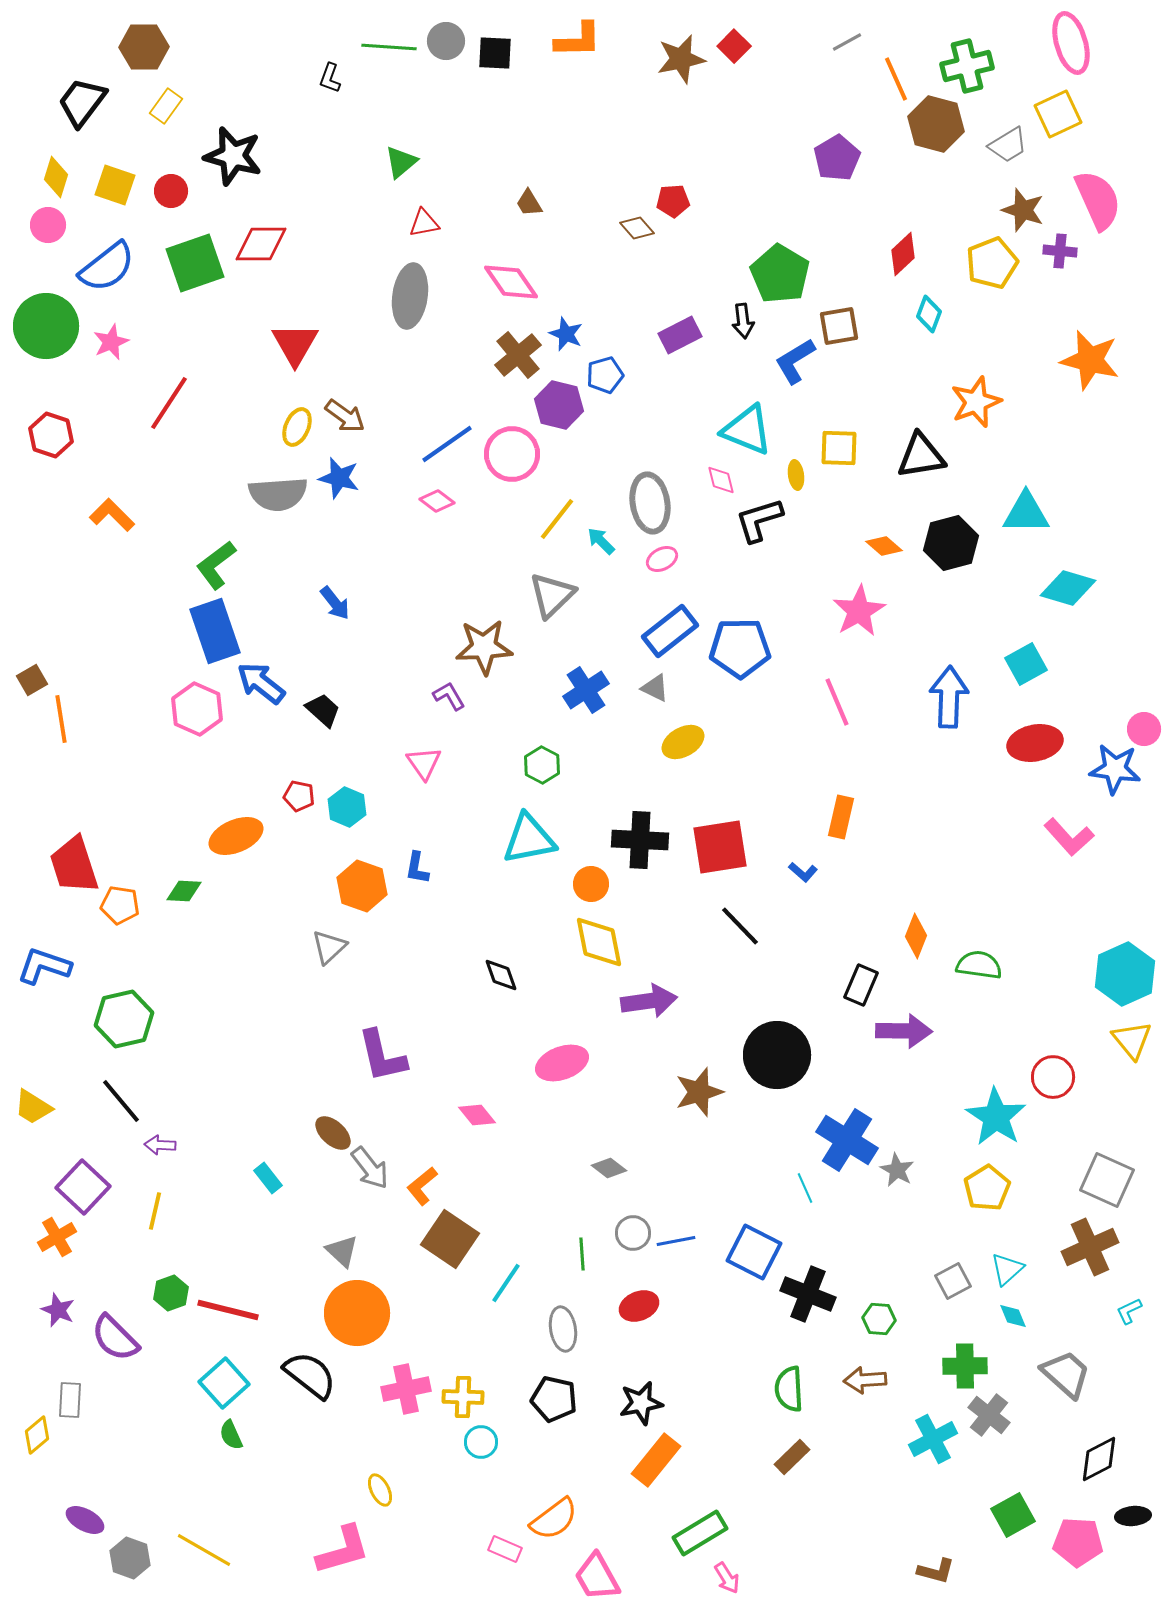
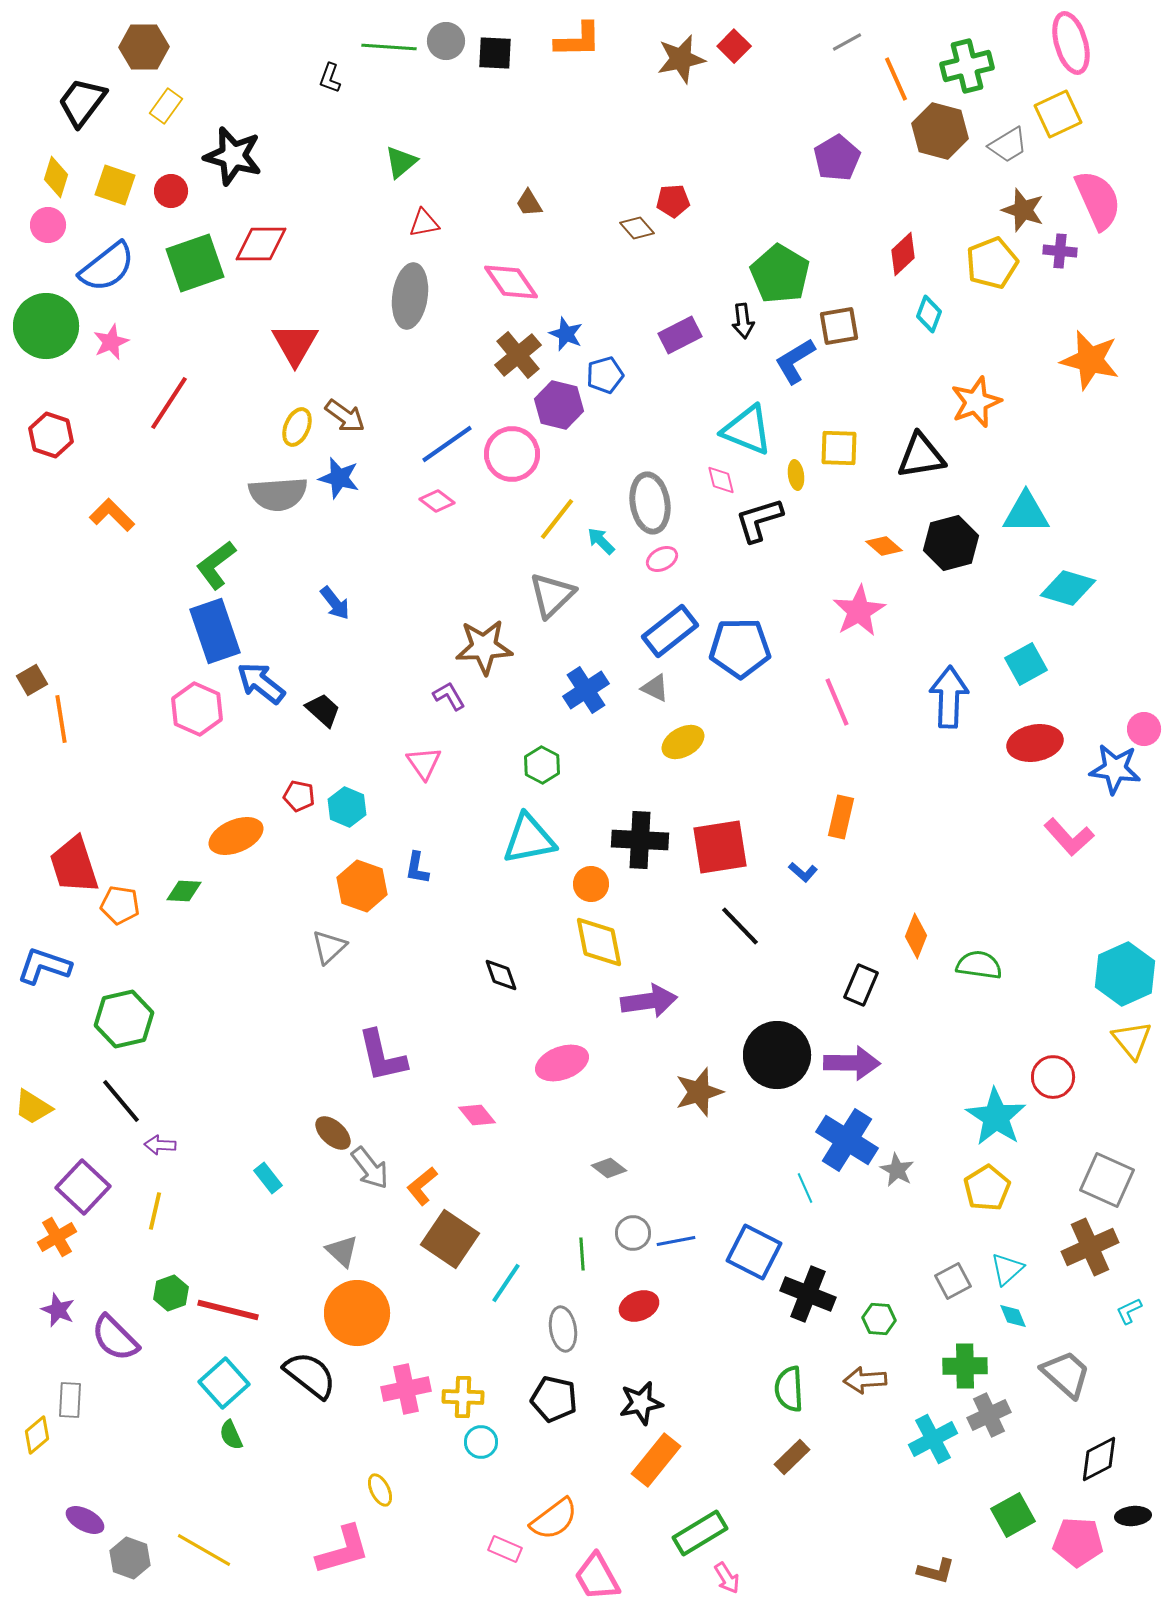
brown hexagon at (936, 124): moved 4 px right, 7 px down
purple arrow at (904, 1031): moved 52 px left, 32 px down
gray cross at (989, 1415): rotated 27 degrees clockwise
